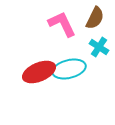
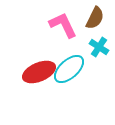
pink L-shape: moved 1 px right, 1 px down
cyan ellipse: rotated 28 degrees counterclockwise
